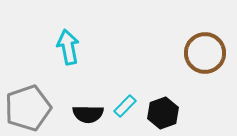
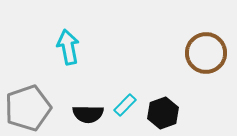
brown circle: moved 1 px right
cyan rectangle: moved 1 px up
